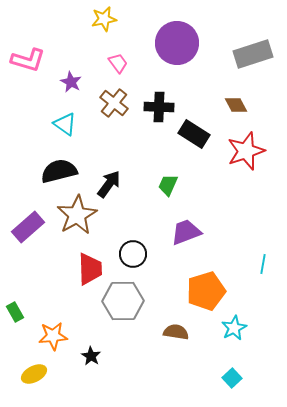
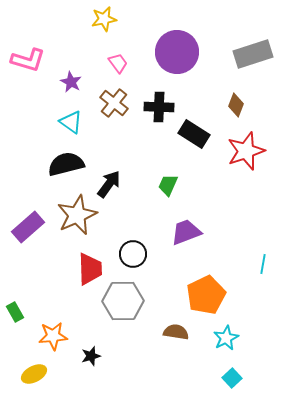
purple circle: moved 9 px down
brown diamond: rotated 50 degrees clockwise
cyan triangle: moved 6 px right, 2 px up
black semicircle: moved 7 px right, 7 px up
brown star: rotated 6 degrees clockwise
orange pentagon: moved 4 px down; rotated 9 degrees counterclockwise
cyan star: moved 8 px left, 10 px down
black star: rotated 24 degrees clockwise
